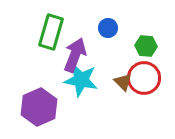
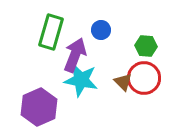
blue circle: moved 7 px left, 2 px down
